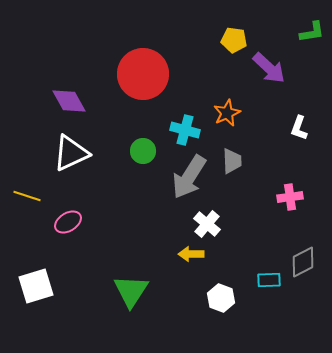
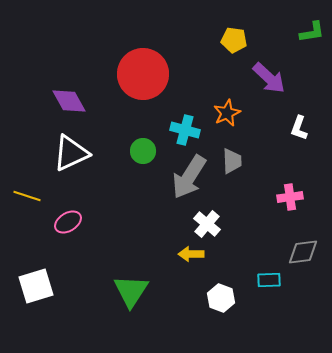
purple arrow: moved 10 px down
gray diamond: moved 10 px up; rotated 20 degrees clockwise
